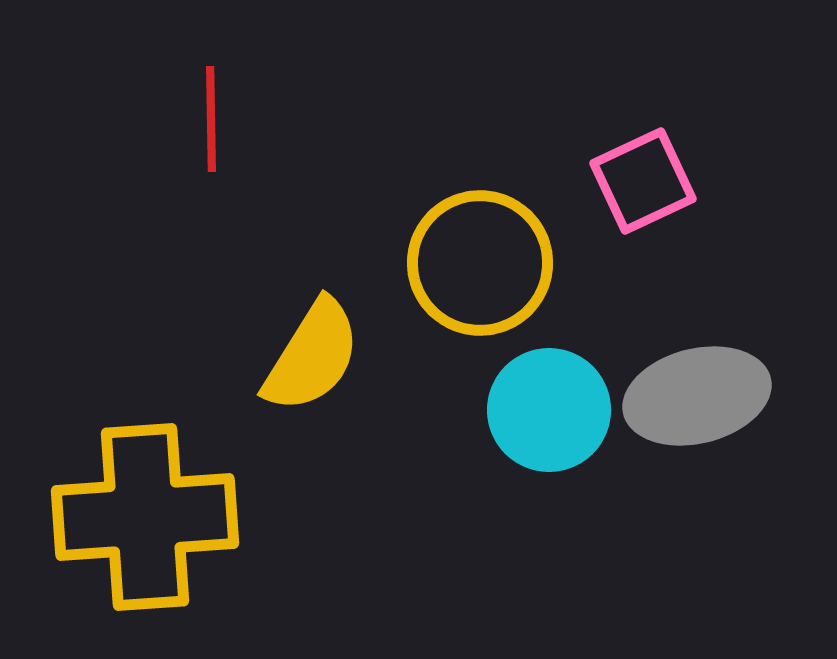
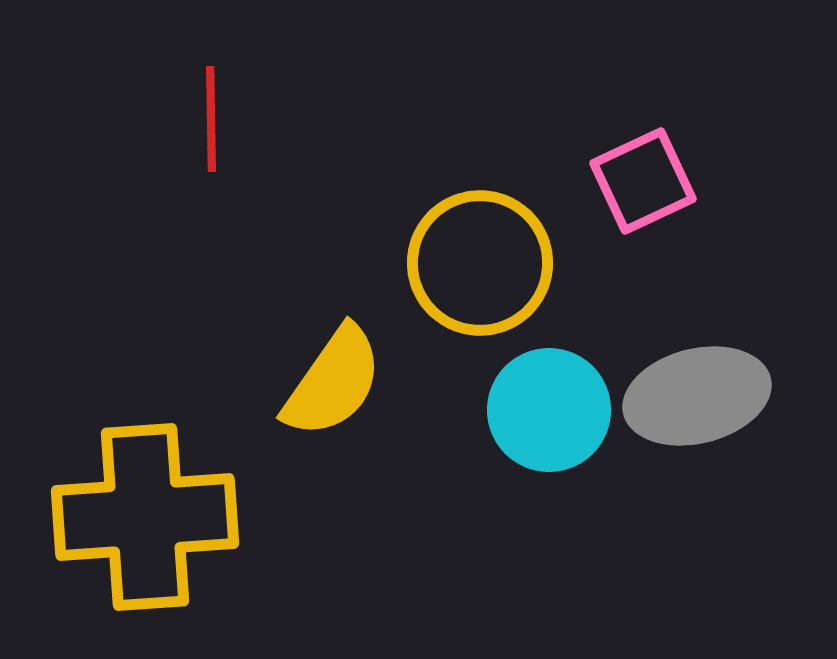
yellow semicircle: moved 21 px right, 26 px down; rotated 3 degrees clockwise
